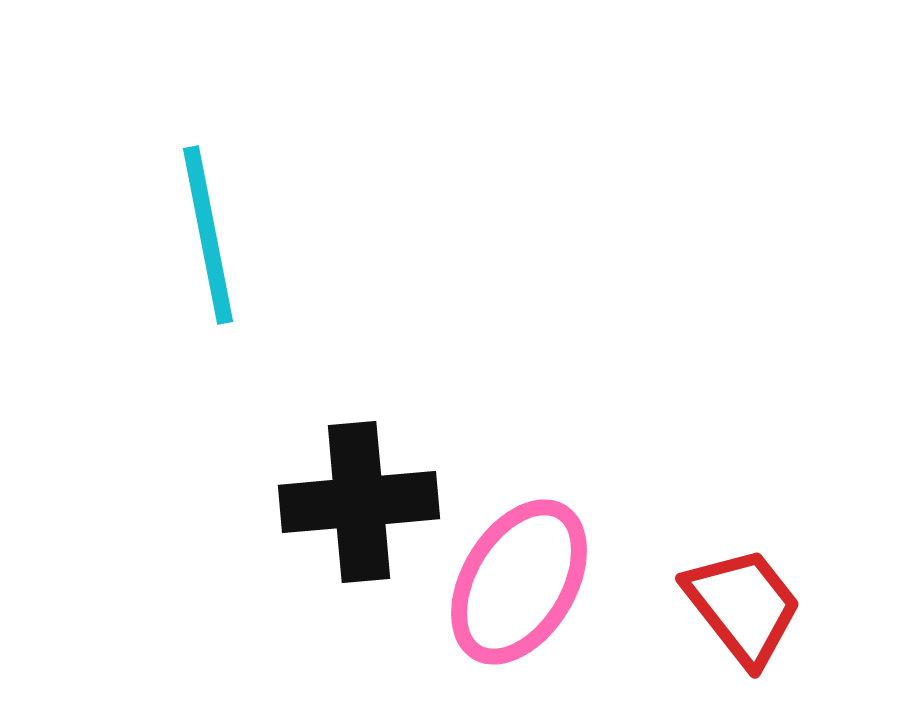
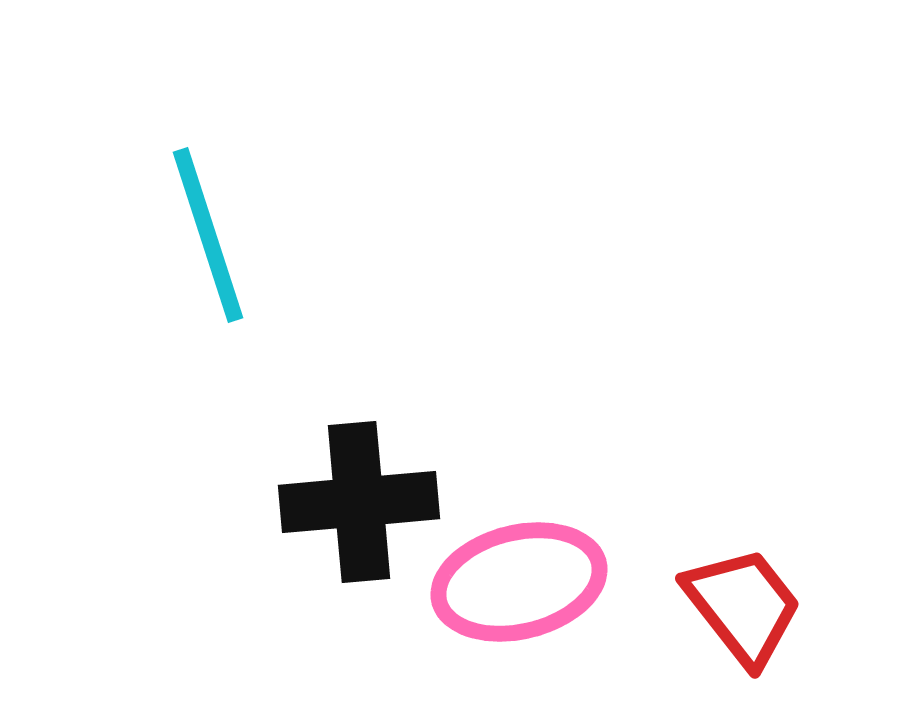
cyan line: rotated 7 degrees counterclockwise
pink ellipse: rotated 45 degrees clockwise
